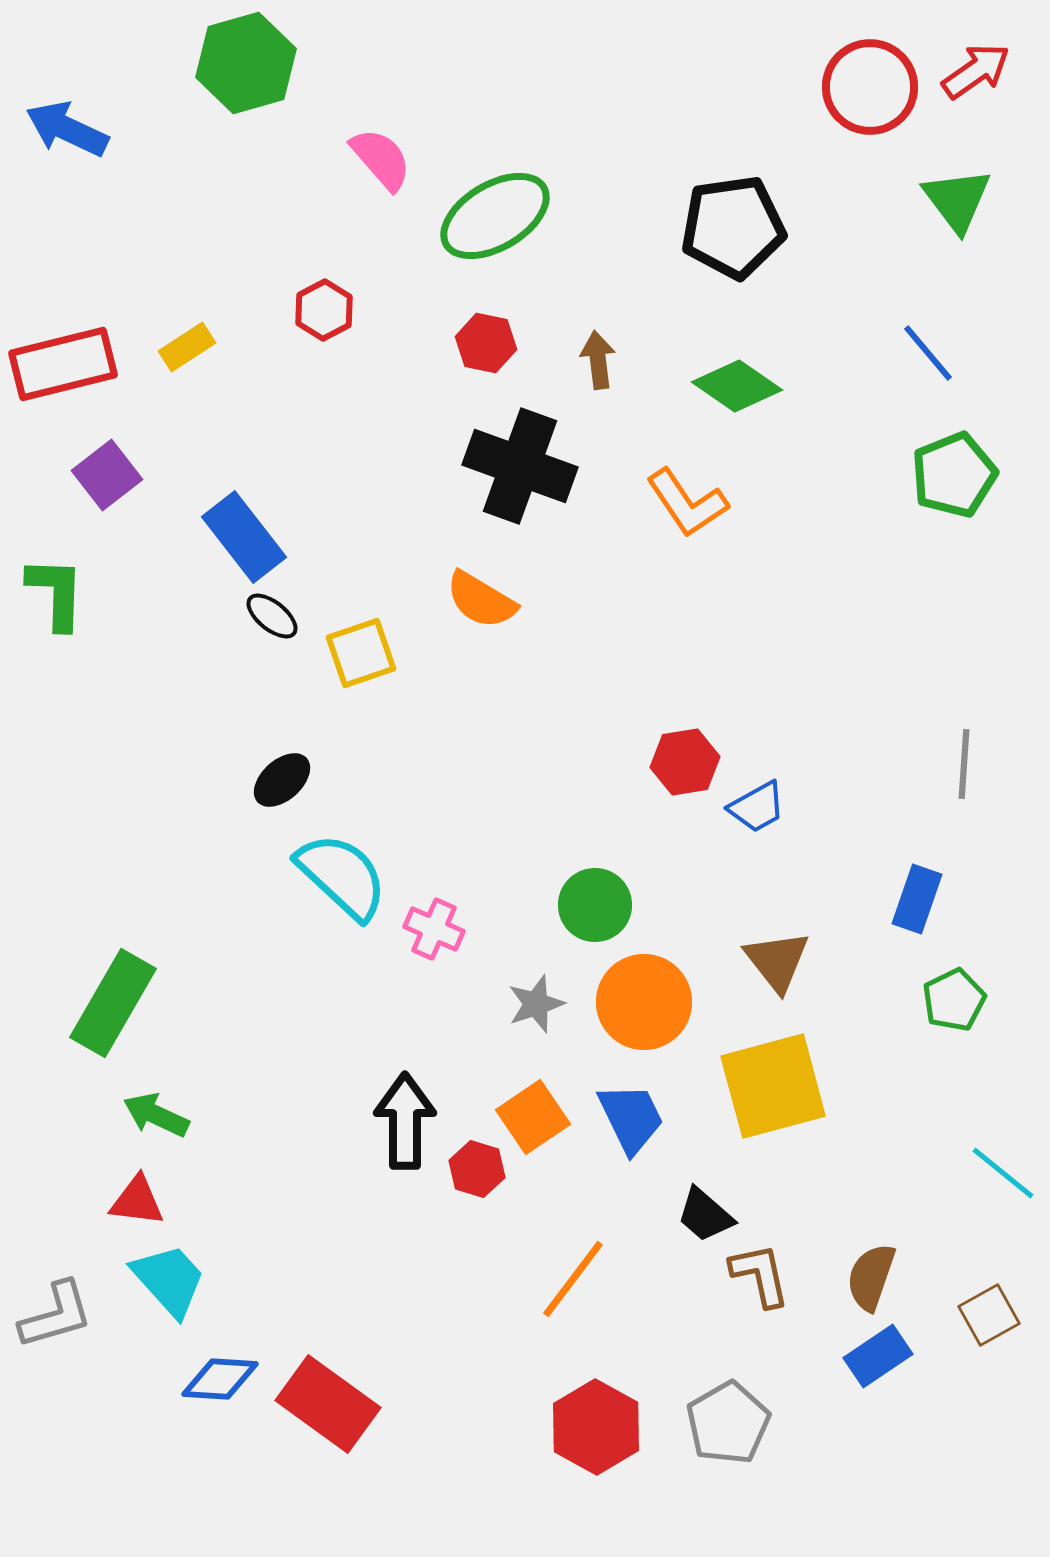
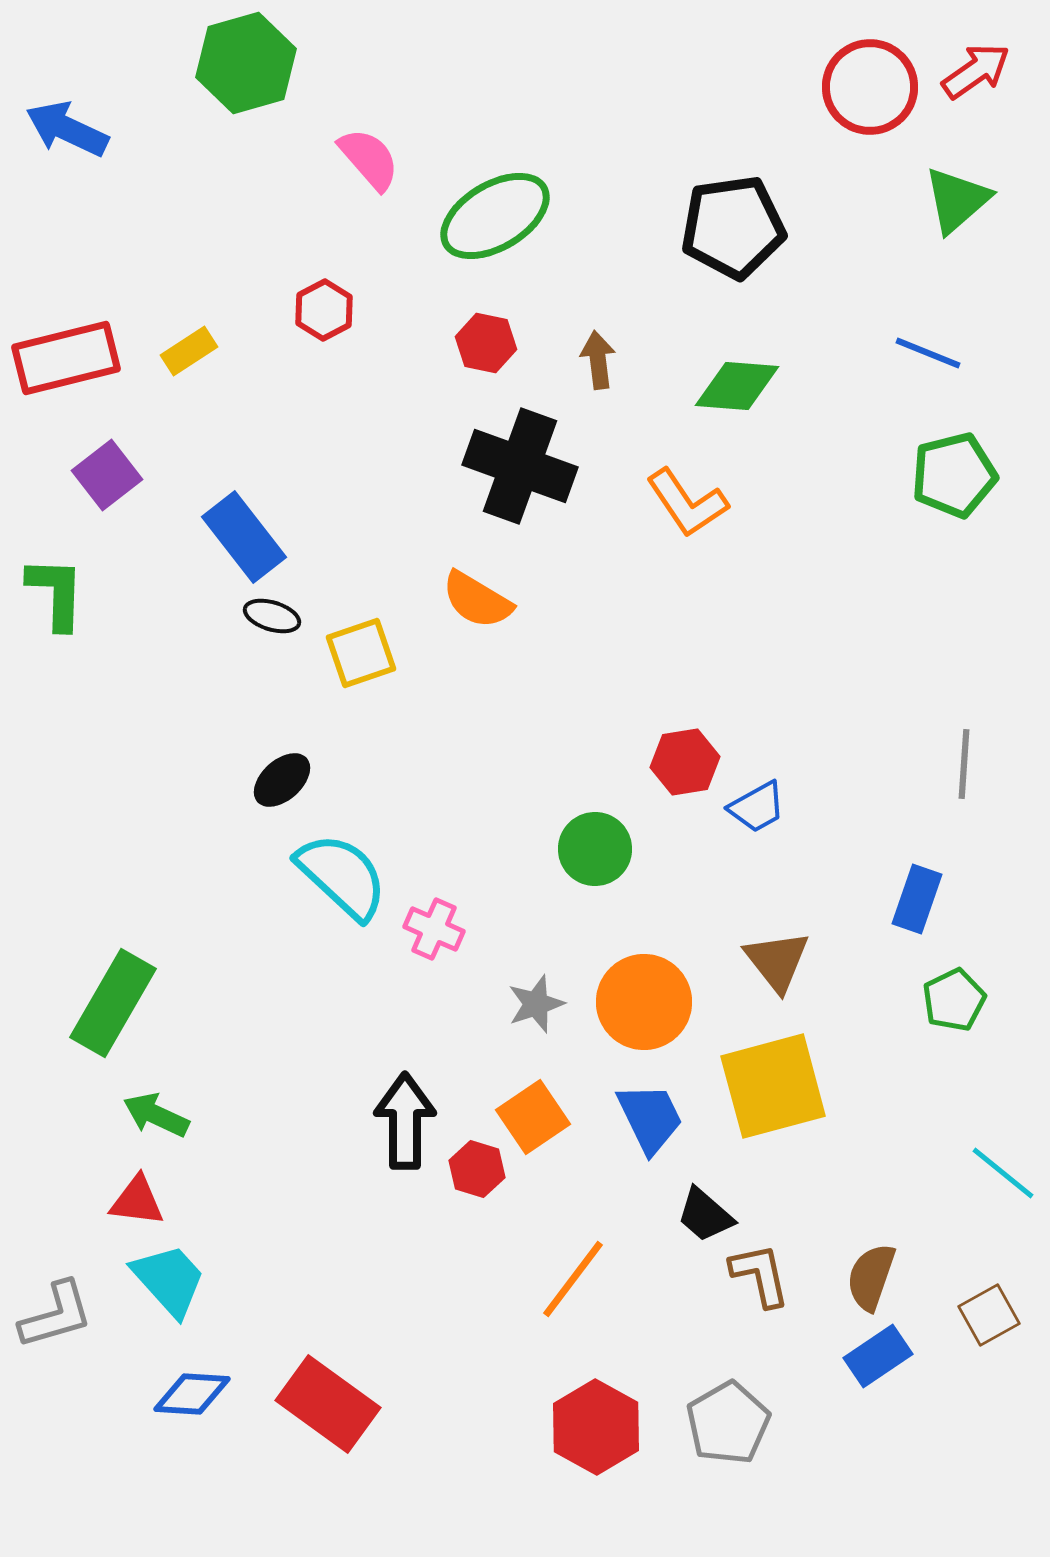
pink semicircle at (381, 159): moved 12 px left
green triangle at (957, 200): rotated 26 degrees clockwise
yellow rectangle at (187, 347): moved 2 px right, 4 px down
blue line at (928, 353): rotated 28 degrees counterclockwise
red rectangle at (63, 364): moved 3 px right, 6 px up
green diamond at (737, 386): rotated 30 degrees counterclockwise
green pentagon at (954, 475): rotated 8 degrees clockwise
orange semicircle at (481, 600): moved 4 px left
black ellipse at (272, 616): rotated 22 degrees counterclockwise
green circle at (595, 905): moved 56 px up
blue trapezoid at (631, 1118): moved 19 px right
blue diamond at (220, 1379): moved 28 px left, 15 px down
